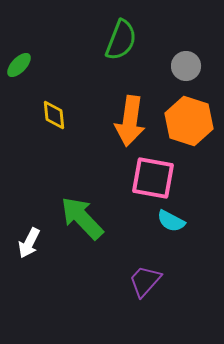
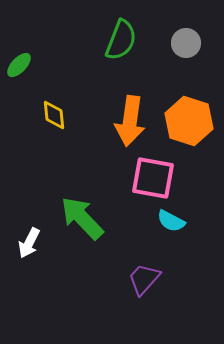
gray circle: moved 23 px up
purple trapezoid: moved 1 px left, 2 px up
